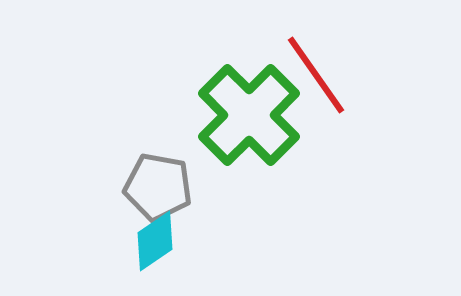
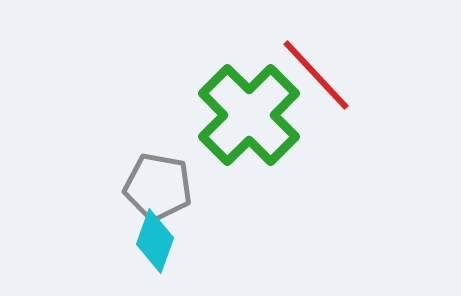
red line: rotated 8 degrees counterclockwise
cyan diamond: rotated 36 degrees counterclockwise
